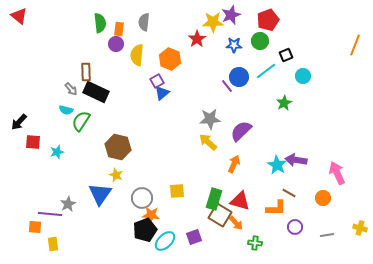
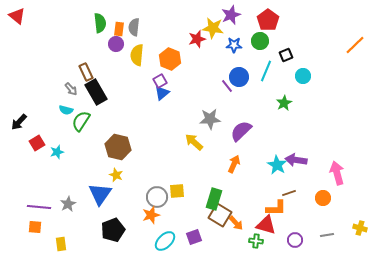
red triangle at (19, 16): moved 2 px left
red pentagon at (268, 20): rotated 15 degrees counterclockwise
gray semicircle at (144, 22): moved 10 px left, 5 px down
yellow star at (213, 22): moved 6 px down; rotated 10 degrees clockwise
red star at (197, 39): rotated 18 degrees clockwise
orange line at (355, 45): rotated 25 degrees clockwise
cyan line at (266, 71): rotated 30 degrees counterclockwise
brown rectangle at (86, 72): rotated 24 degrees counterclockwise
purple square at (157, 81): moved 3 px right
black rectangle at (96, 92): rotated 35 degrees clockwise
red square at (33, 142): moved 4 px right, 1 px down; rotated 35 degrees counterclockwise
yellow arrow at (208, 142): moved 14 px left
pink arrow at (337, 173): rotated 10 degrees clockwise
brown line at (289, 193): rotated 48 degrees counterclockwise
gray circle at (142, 198): moved 15 px right, 1 px up
red triangle at (240, 201): moved 26 px right, 24 px down
purple line at (50, 214): moved 11 px left, 7 px up
orange star at (151, 215): rotated 24 degrees counterclockwise
purple circle at (295, 227): moved 13 px down
black pentagon at (145, 230): moved 32 px left
green cross at (255, 243): moved 1 px right, 2 px up
yellow rectangle at (53, 244): moved 8 px right
